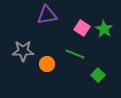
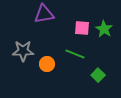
purple triangle: moved 3 px left, 1 px up
pink square: rotated 28 degrees counterclockwise
